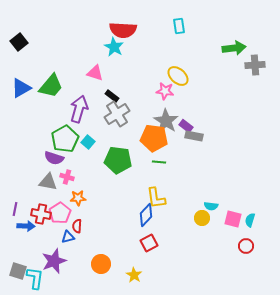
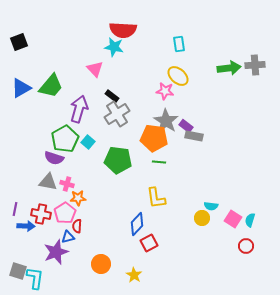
cyan rectangle at (179, 26): moved 18 px down
black square at (19, 42): rotated 18 degrees clockwise
cyan star at (114, 47): rotated 18 degrees counterclockwise
green arrow at (234, 48): moved 5 px left, 20 px down
pink triangle at (95, 73): moved 4 px up; rotated 30 degrees clockwise
pink cross at (67, 177): moved 7 px down
pink pentagon at (60, 213): moved 5 px right
blue diamond at (146, 215): moved 9 px left, 9 px down
pink square at (233, 219): rotated 18 degrees clockwise
purple star at (54, 261): moved 2 px right, 9 px up
